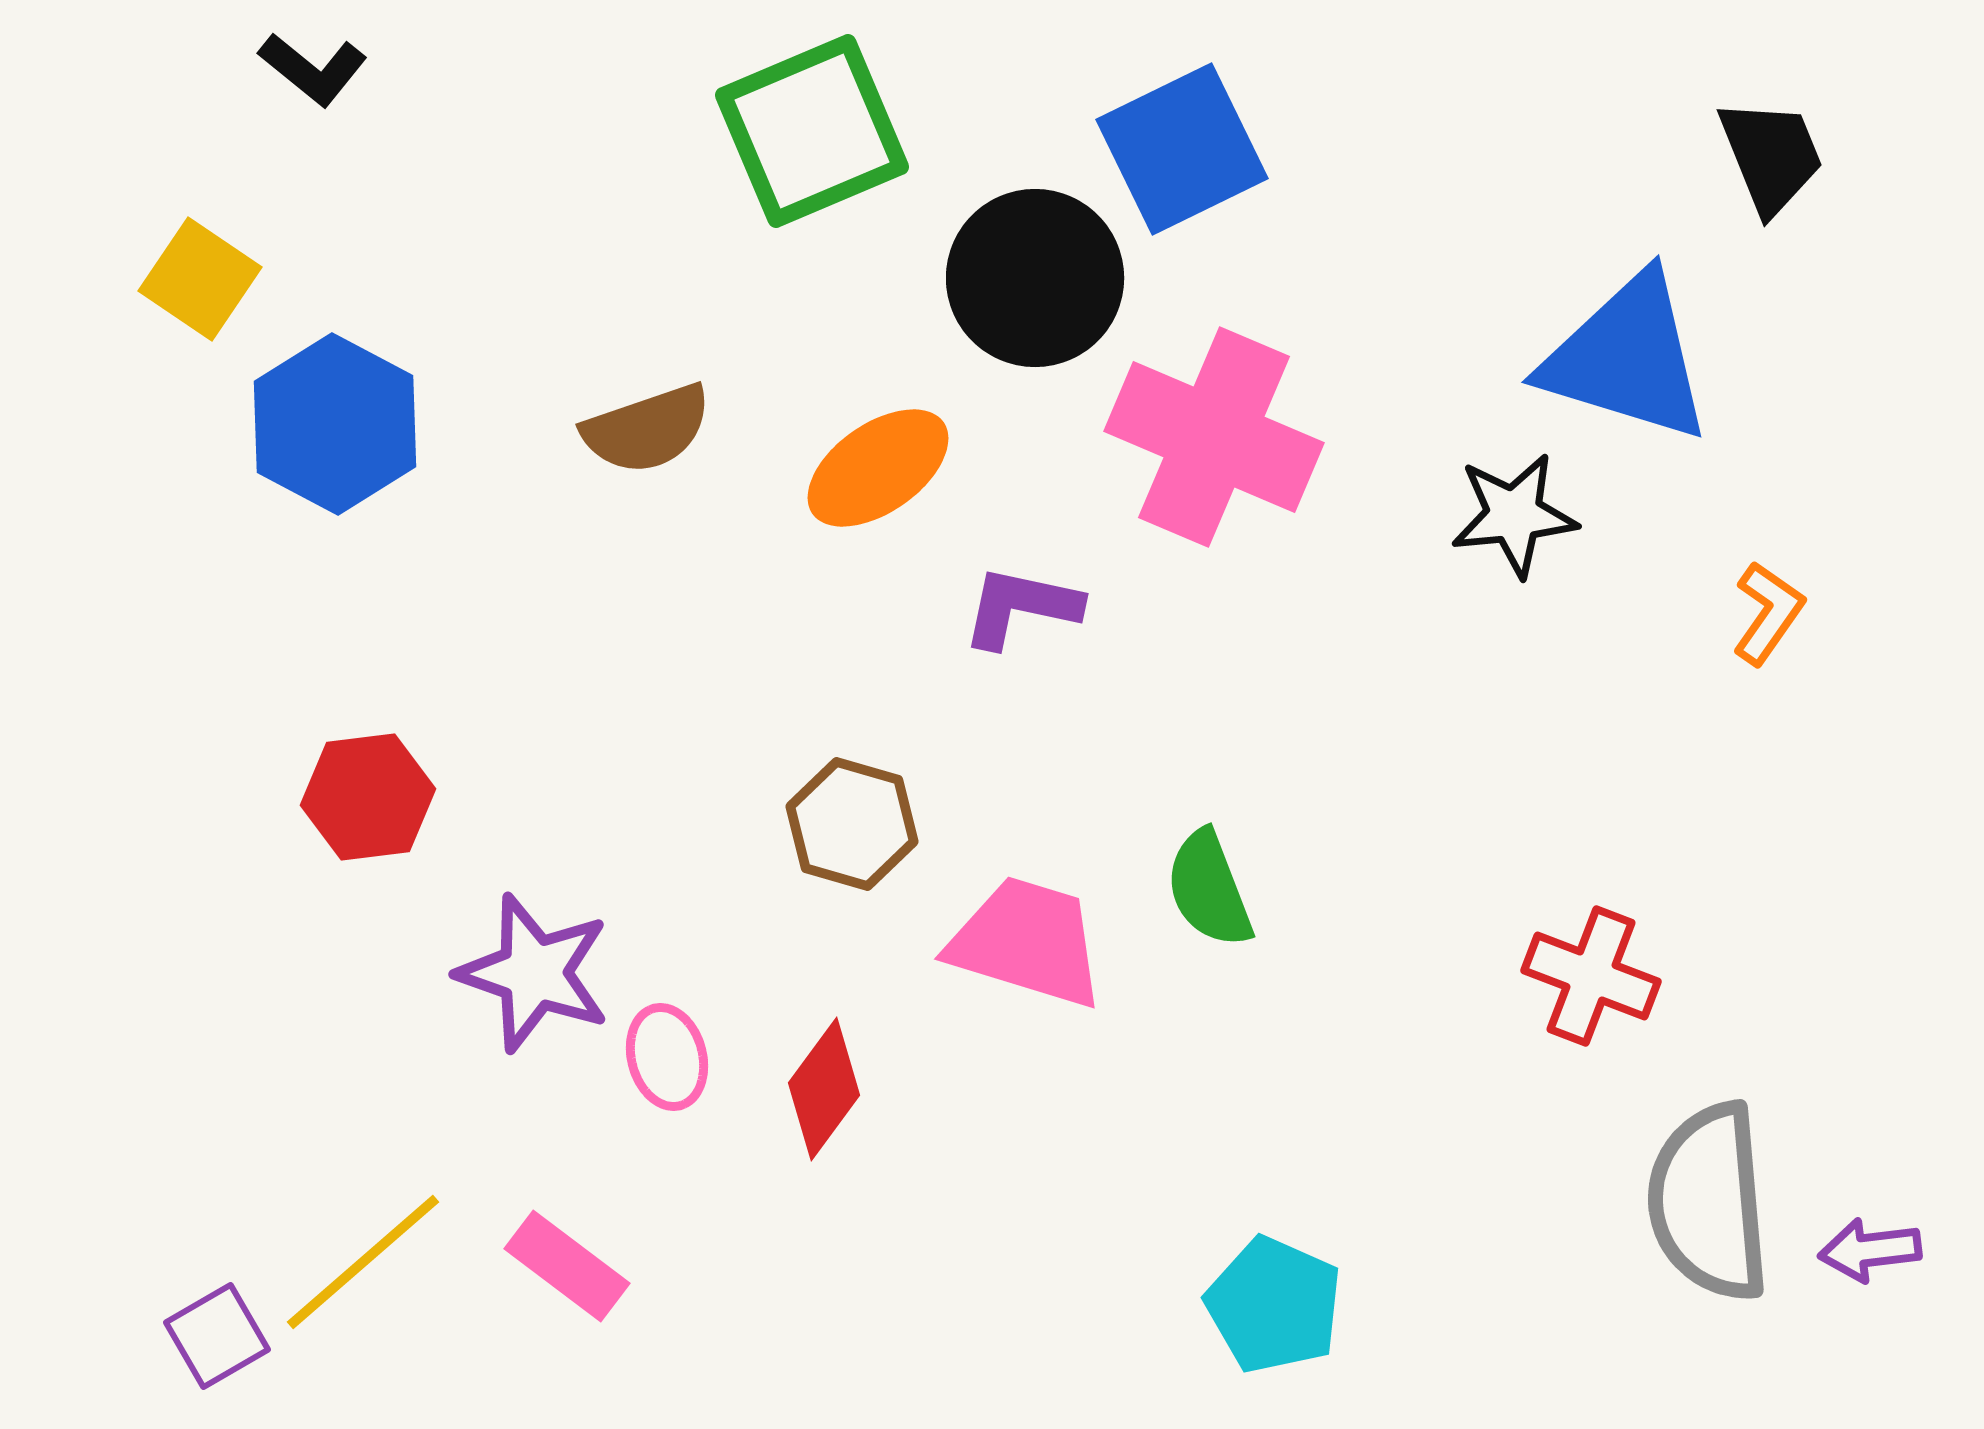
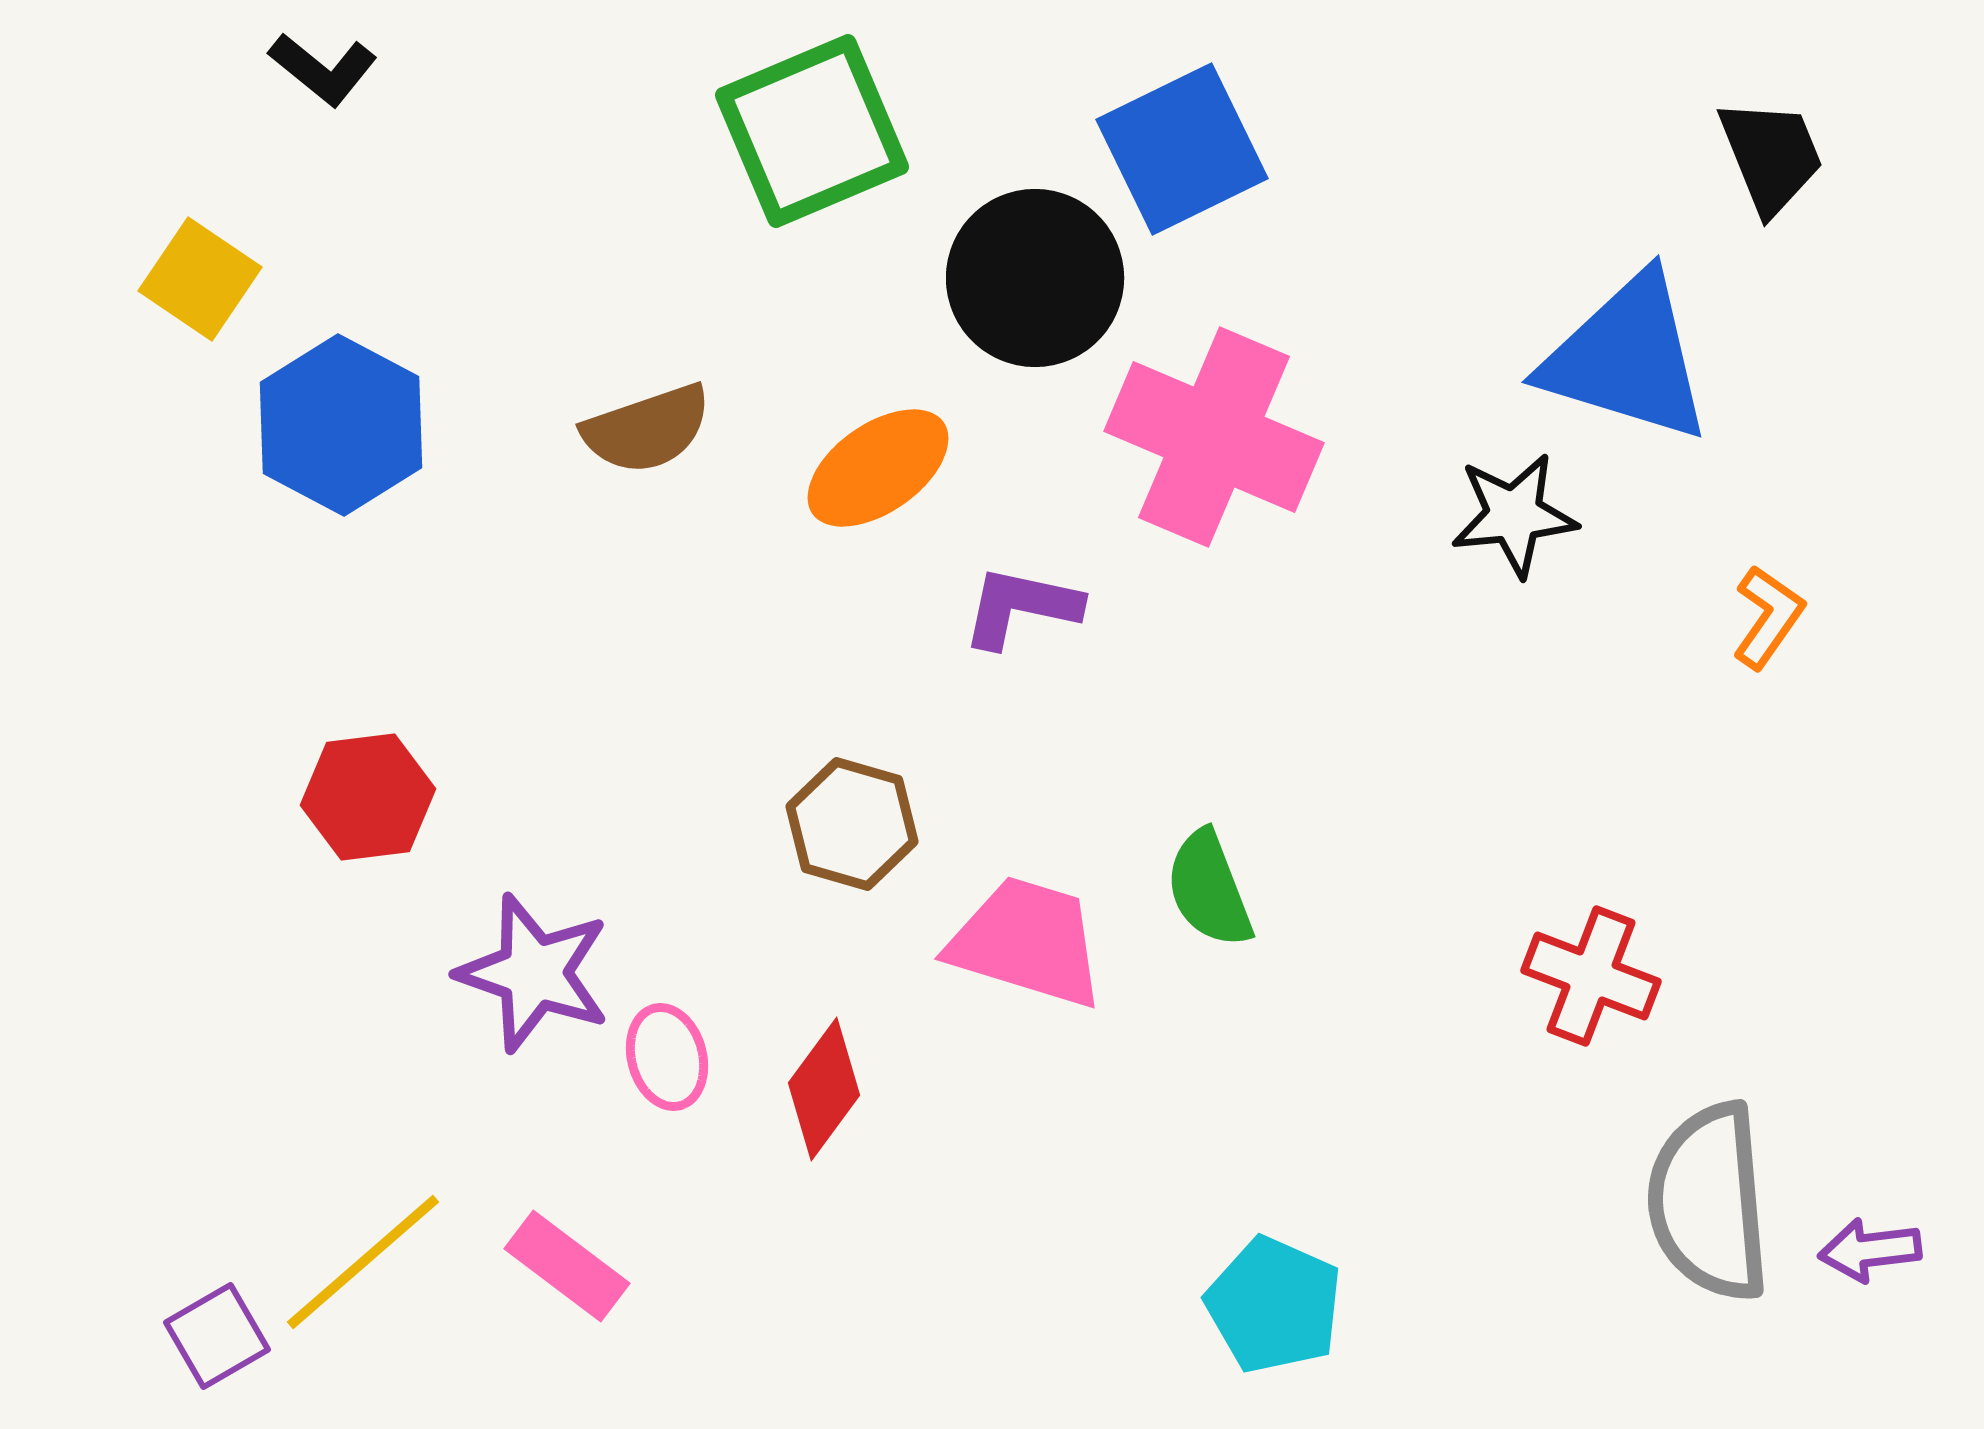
black L-shape: moved 10 px right
blue hexagon: moved 6 px right, 1 px down
orange L-shape: moved 4 px down
